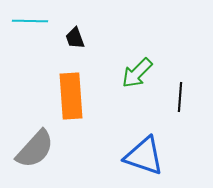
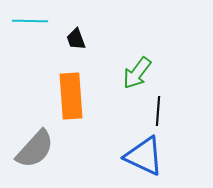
black trapezoid: moved 1 px right, 1 px down
green arrow: rotated 8 degrees counterclockwise
black line: moved 22 px left, 14 px down
blue triangle: rotated 6 degrees clockwise
